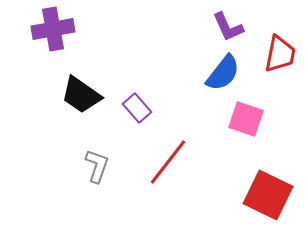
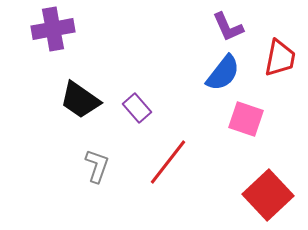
red trapezoid: moved 4 px down
black trapezoid: moved 1 px left, 5 px down
red square: rotated 21 degrees clockwise
